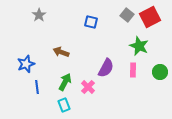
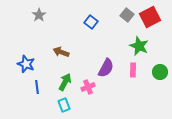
blue square: rotated 24 degrees clockwise
blue star: rotated 30 degrees counterclockwise
pink cross: rotated 24 degrees clockwise
